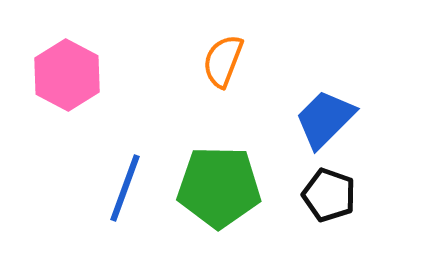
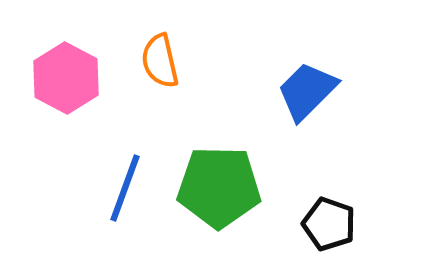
orange semicircle: moved 63 px left; rotated 34 degrees counterclockwise
pink hexagon: moved 1 px left, 3 px down
blue trapezoid: moved 18 px left, 28 px up
black pentagon: moved 29 px down
